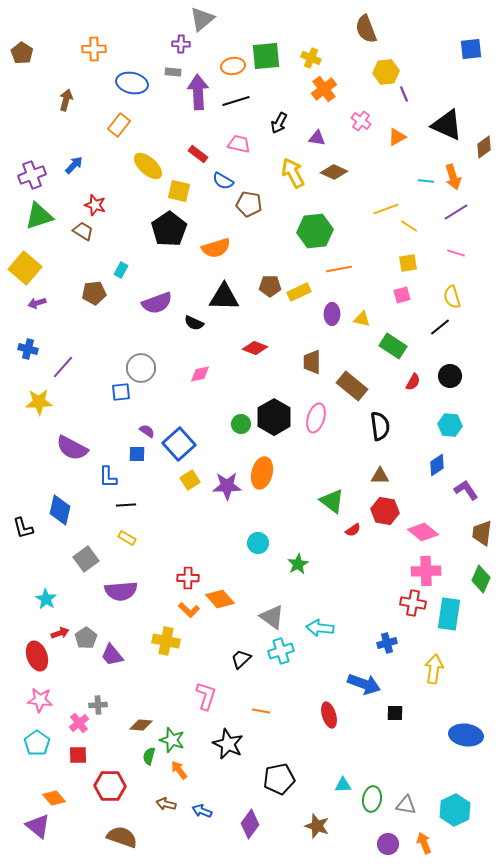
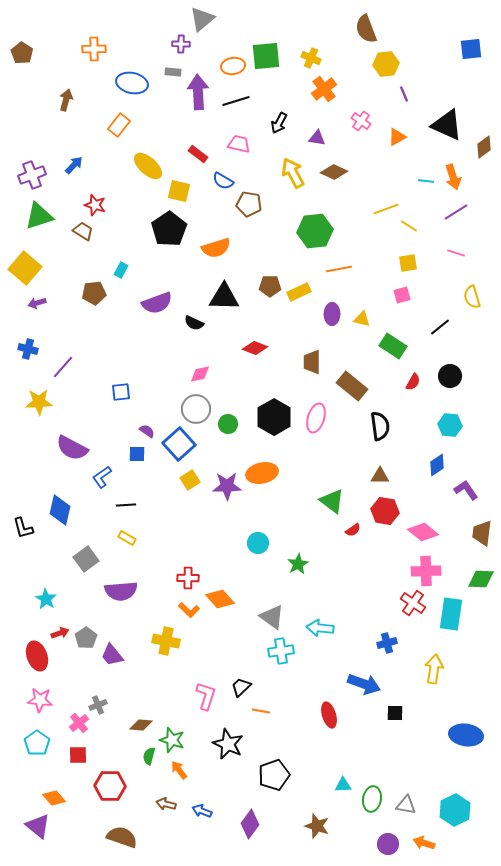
yellow hexagon at (386, 72): moved 8 px up
yellow semicircle at (452, 297): moved 20 px right
gray circle at (141, 368): moved 55 px right, 41 px down
green circle at (241, 424): moved 13 px left
orange ellipse at (262, 473): rotated 64 degrees clockwise
blue L-shape at (108, 477): moved 6 px left; rotated 55 degrees clockwise
green diamond at (481, 579): rotated 68 degrees clockwise
red cross at (413, 603): rotated 25 degrees clockwise
cyan rectangle at (449, 614): moved 2 px right
cyan cross at (281, 651): rotated 10 degrees clockwise
black trapezoid at (241, 659): moved 28 px down
gray cross at (98, 705): rotated 18 degrees counterclockwise
black pentagon at (279, 779): moved 5 px left, 4 px up; rotated 8 degrees counterclockwise
orange arrow at (424, 843): rotated 50 degrees counterclockwise
